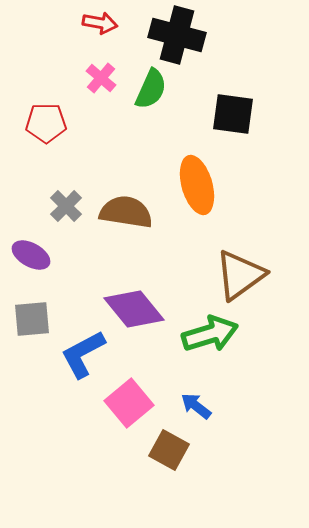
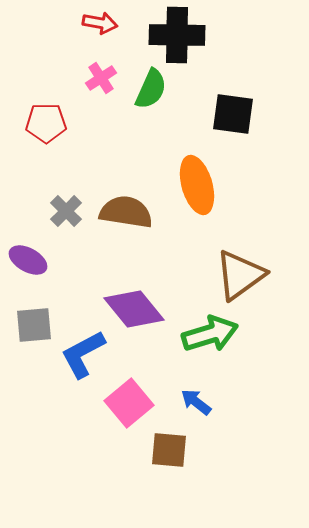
black cross: rotated 14 degrees counterclockwise
pink cross: rotated 16 degrees clockwise
gray cross: moved 5 px down
purple ellipse: moved 3 px left, 5 px down
gray square: moved 2 px right, 6 px down
blue arrow: moved 4 px up
brown square: rotated 24 degrees counterclockwise
